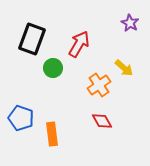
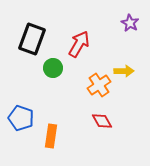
yellow arrow: moved 3 px down; rotated 42 degrees counterclockwise
orange rectangle: moved 1 px left, 2 px down; rotated 15 degrees clockwise
